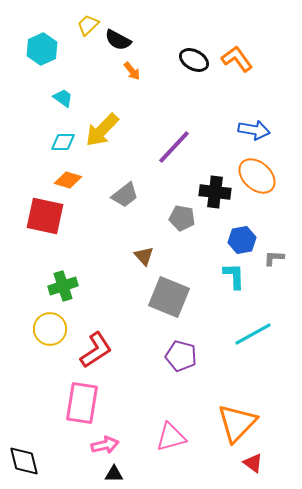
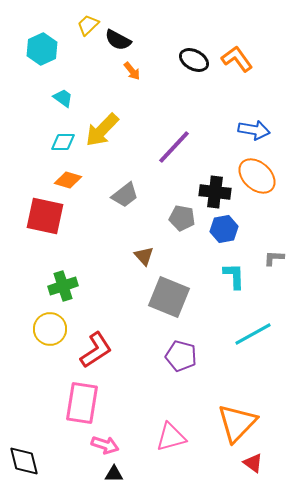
blue hexagon: moved 18 px left, 11 px up
pink arrow: rotated 32 degrees clockwise
